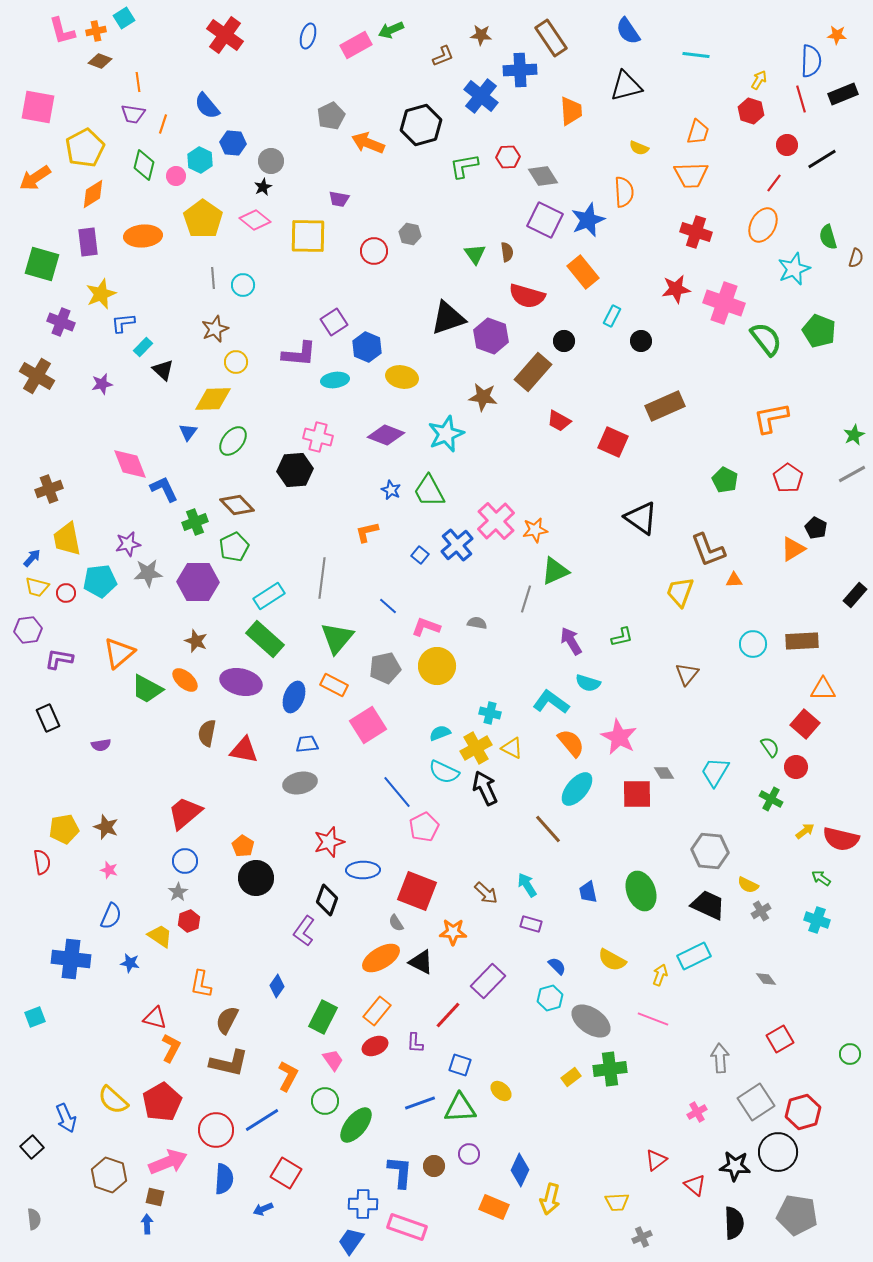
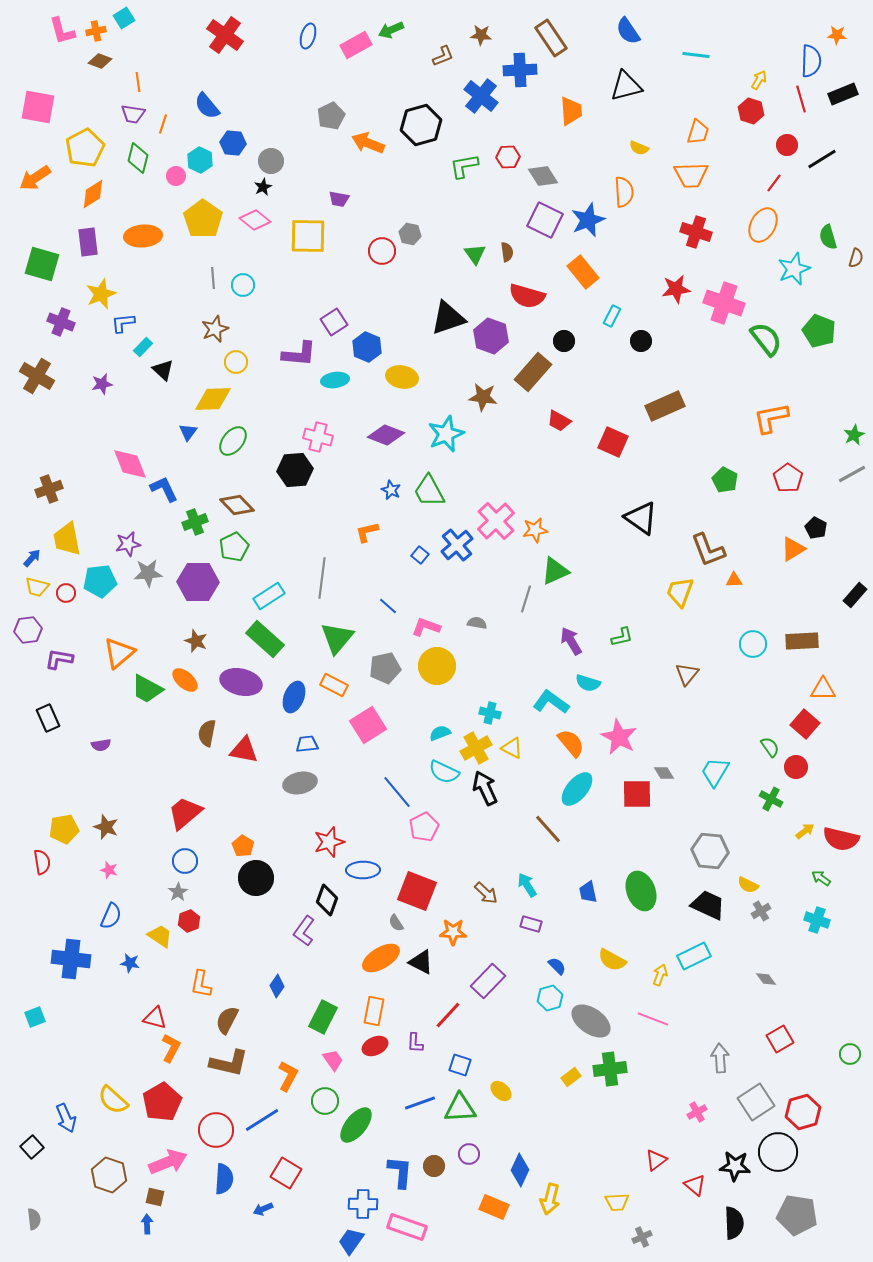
green diamond at (144, 165): moved 6 px left, 7 px up
red circle at (374, 251): moved 8 px right
orange rectangle at (377, 1011): moved 3 px left; rotated 28 degrees counterclockwise
